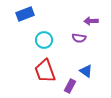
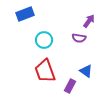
purple arrow: moved 2 px left; rotated 128 degrees clockwise
